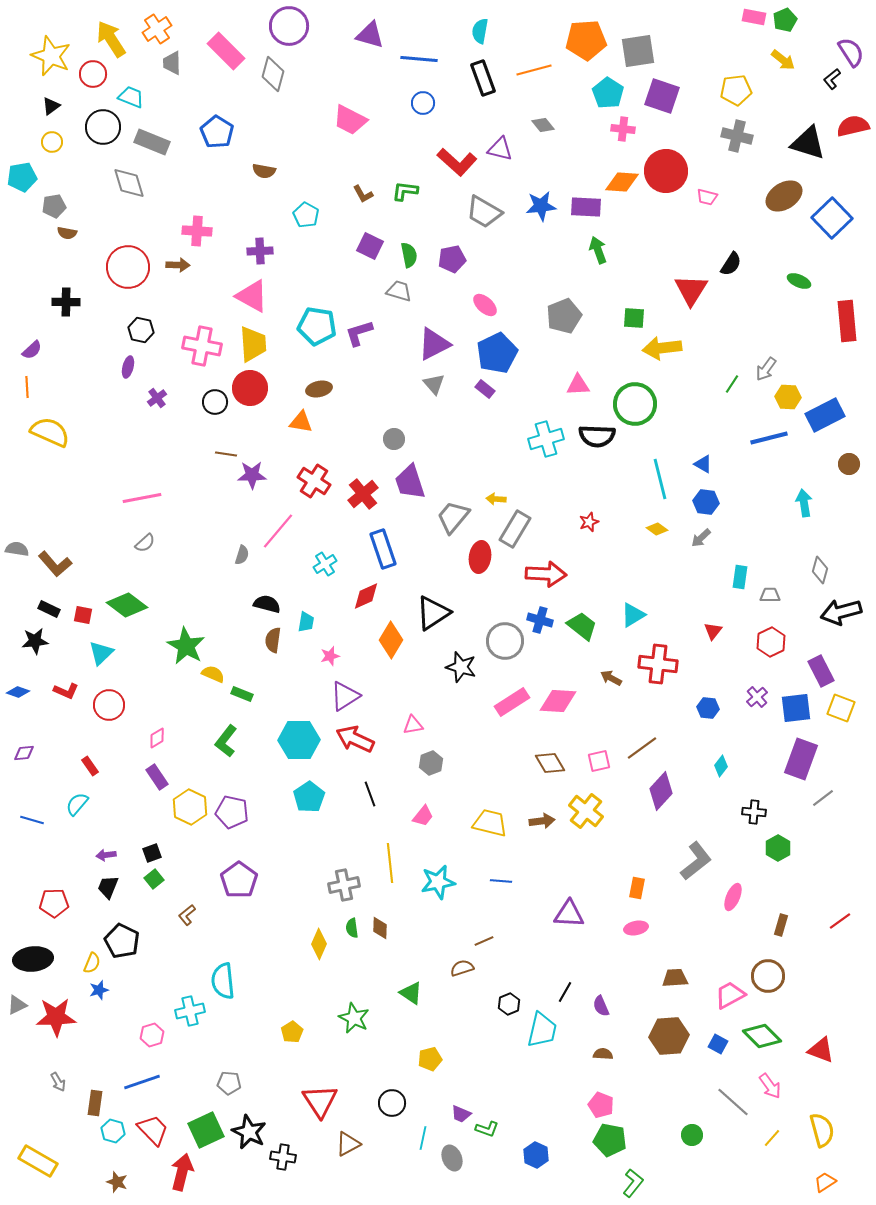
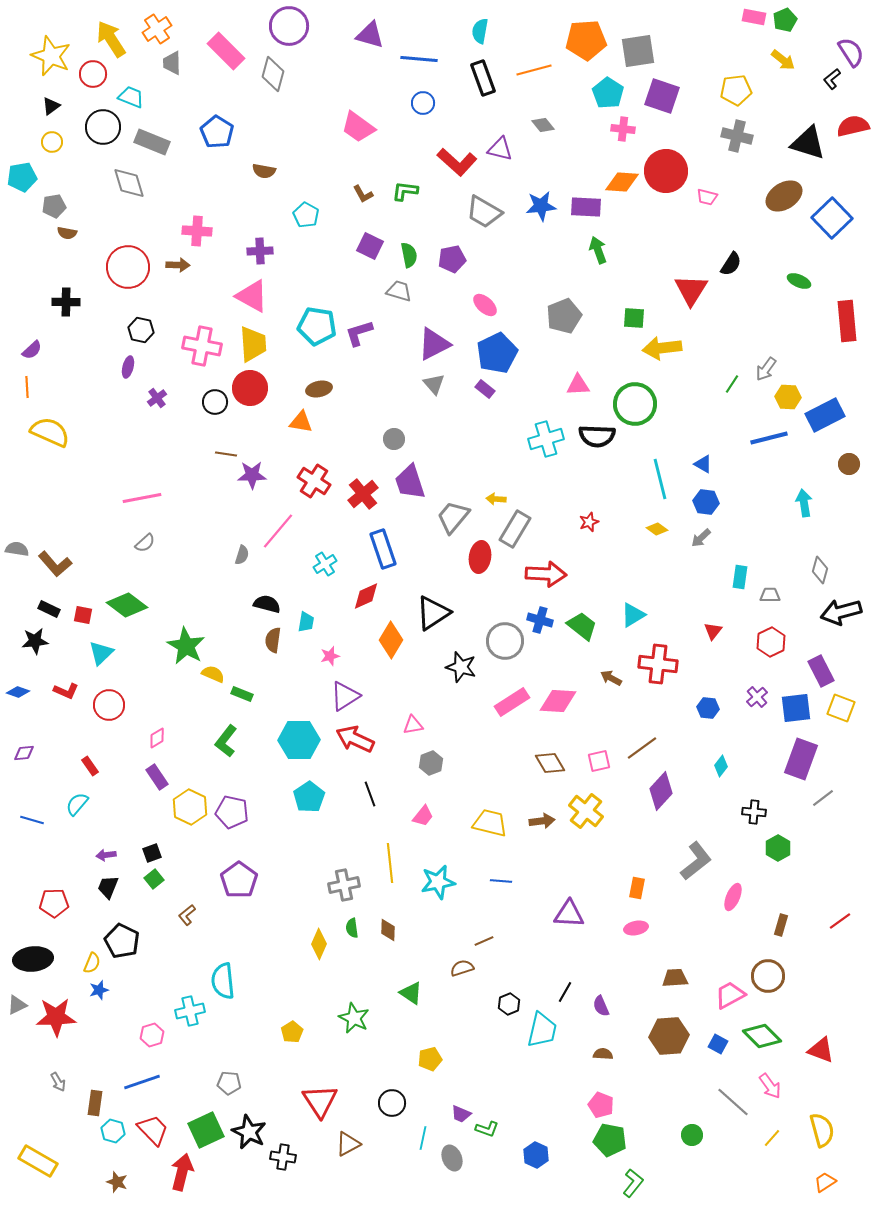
pink trapezoid at (350, 120): moved 8 px right, 7 px down; rotated 9 degrees clockwise
brown diamond at (380, 928): moved 8 px right, 2 px down
